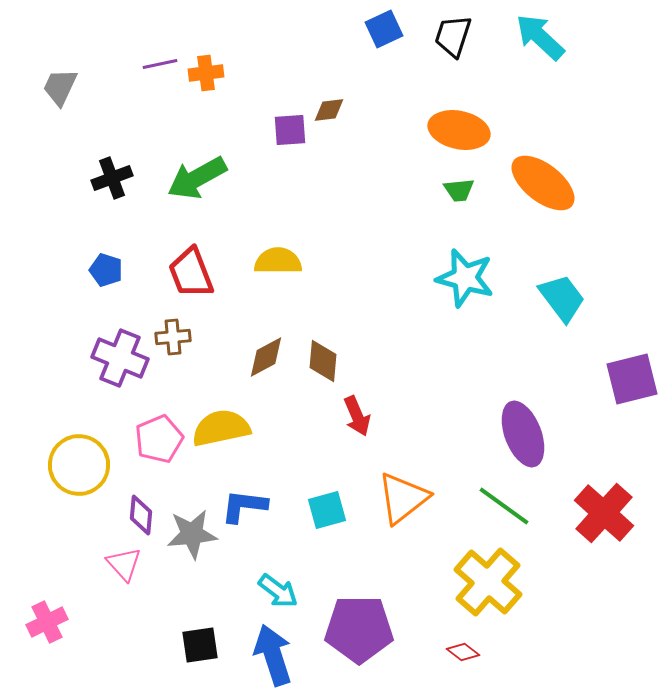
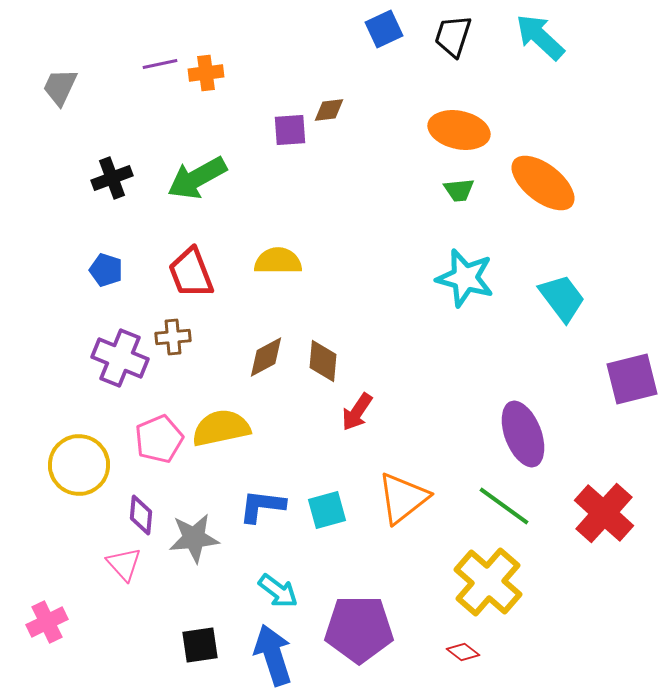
red arrow at (357, 416): moved 4 px up; rotated 57 degrees clockwise
blue L-shape at (244, 506): moved 18 px right
gray star at (192, 534): moved 2 px right, 4 px down
